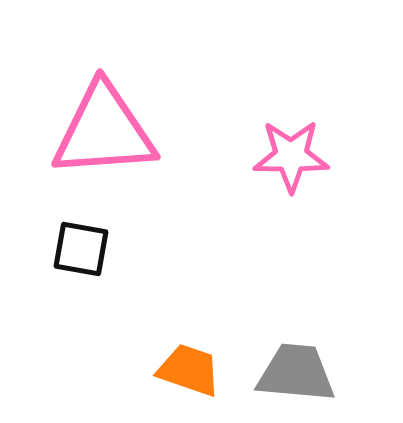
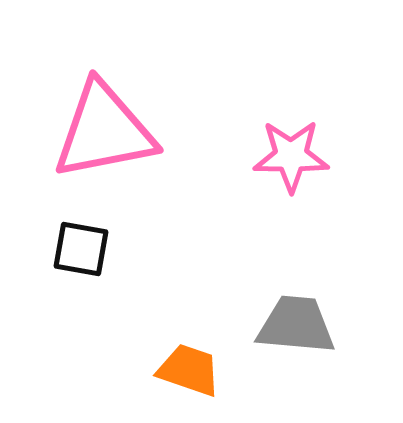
pink triangle: rotated 7 degrees counterclockwise
gray trapezoid: moved 48 px up
